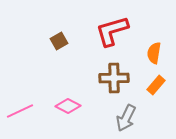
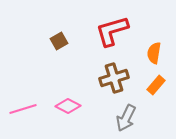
brown cross: rotated 16 degrees counterclockwise
pink line: moved 3 px right, 2 px up; rotated 8 degrees clockwise
